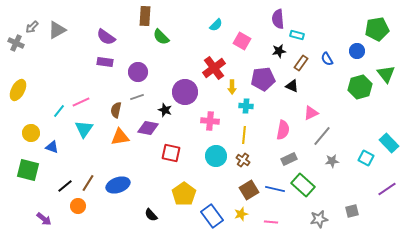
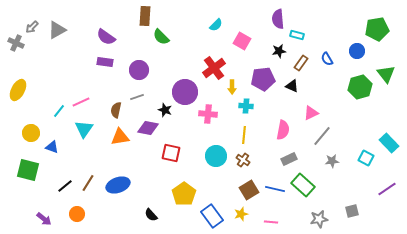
purple circle at (138, 72): moved 1 px right, 2 px up
pink cross at (210, 121): moved 2 px left, 7 px up
orange circle at (78, 206): moved 1 px left, 8 px down
